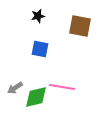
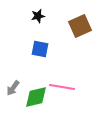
brown square: rotated 35 degrees counterclockwise
gray arrow: moved 2 px left; rotated 21 degrees counterclockwise
